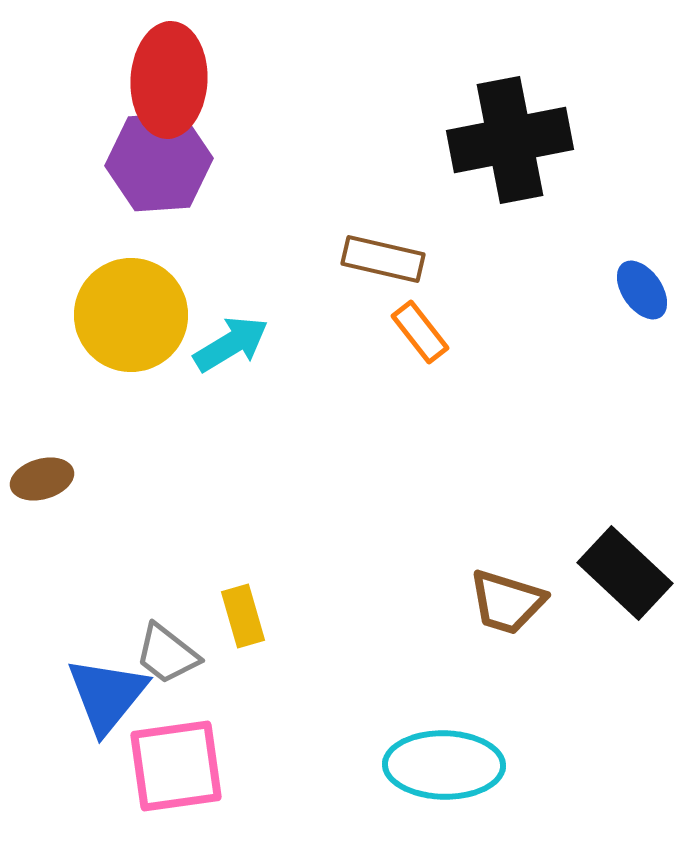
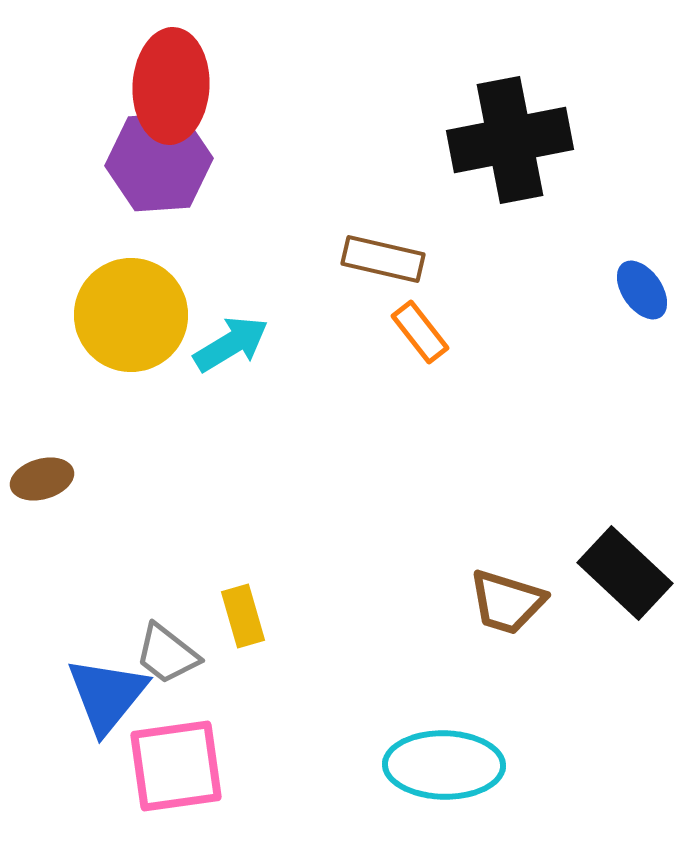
red ellipse: moved 2 px right, 6 px down
